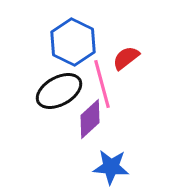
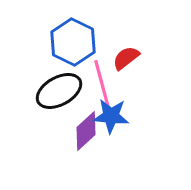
purple diamond: moved 4 px left, 12 px down
blue star: moved 51 px up
